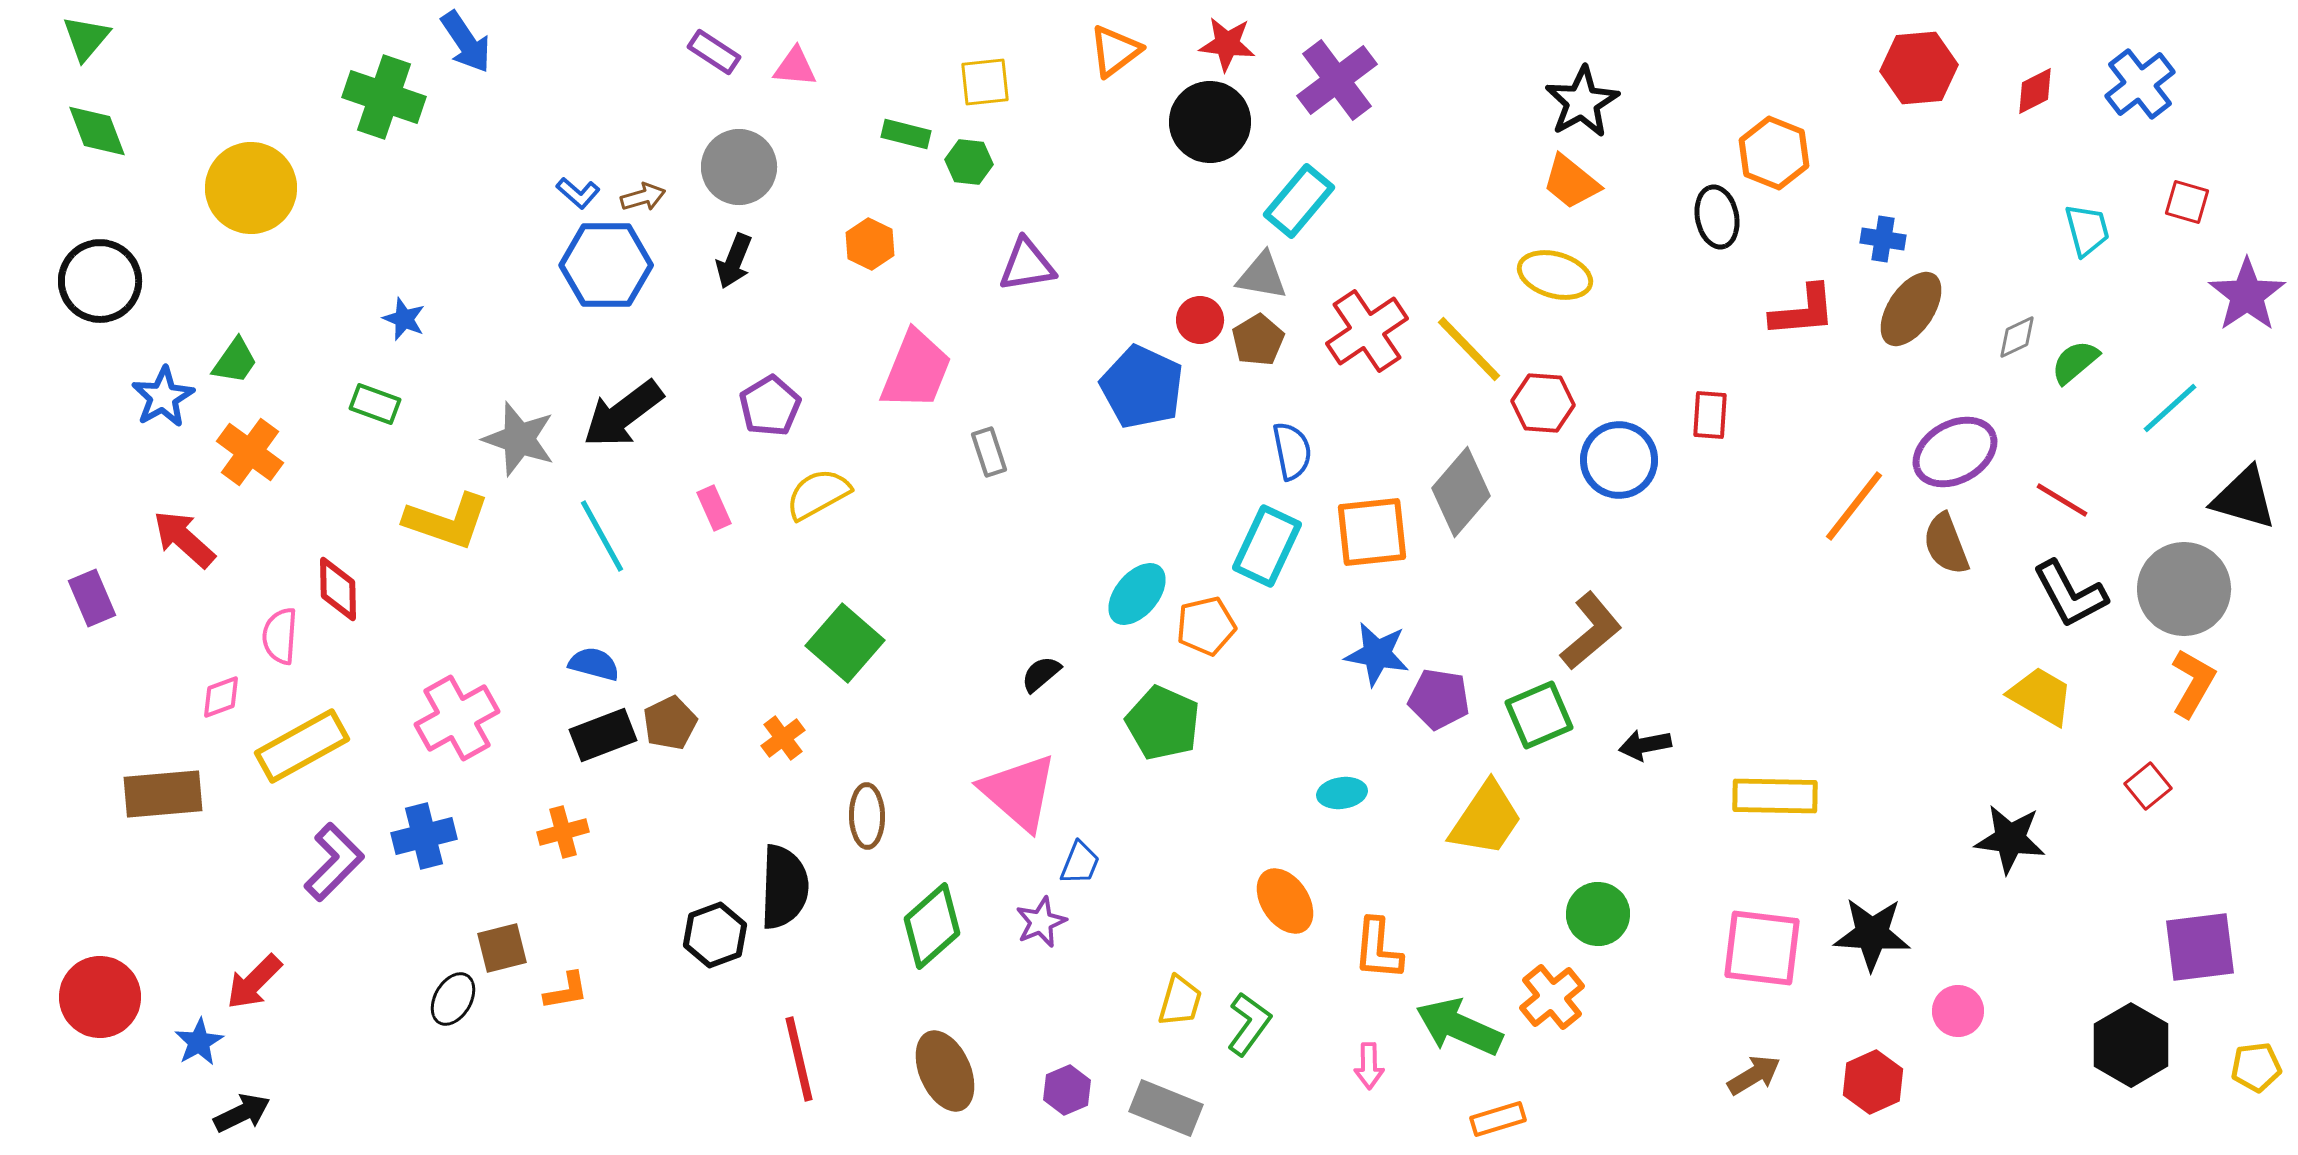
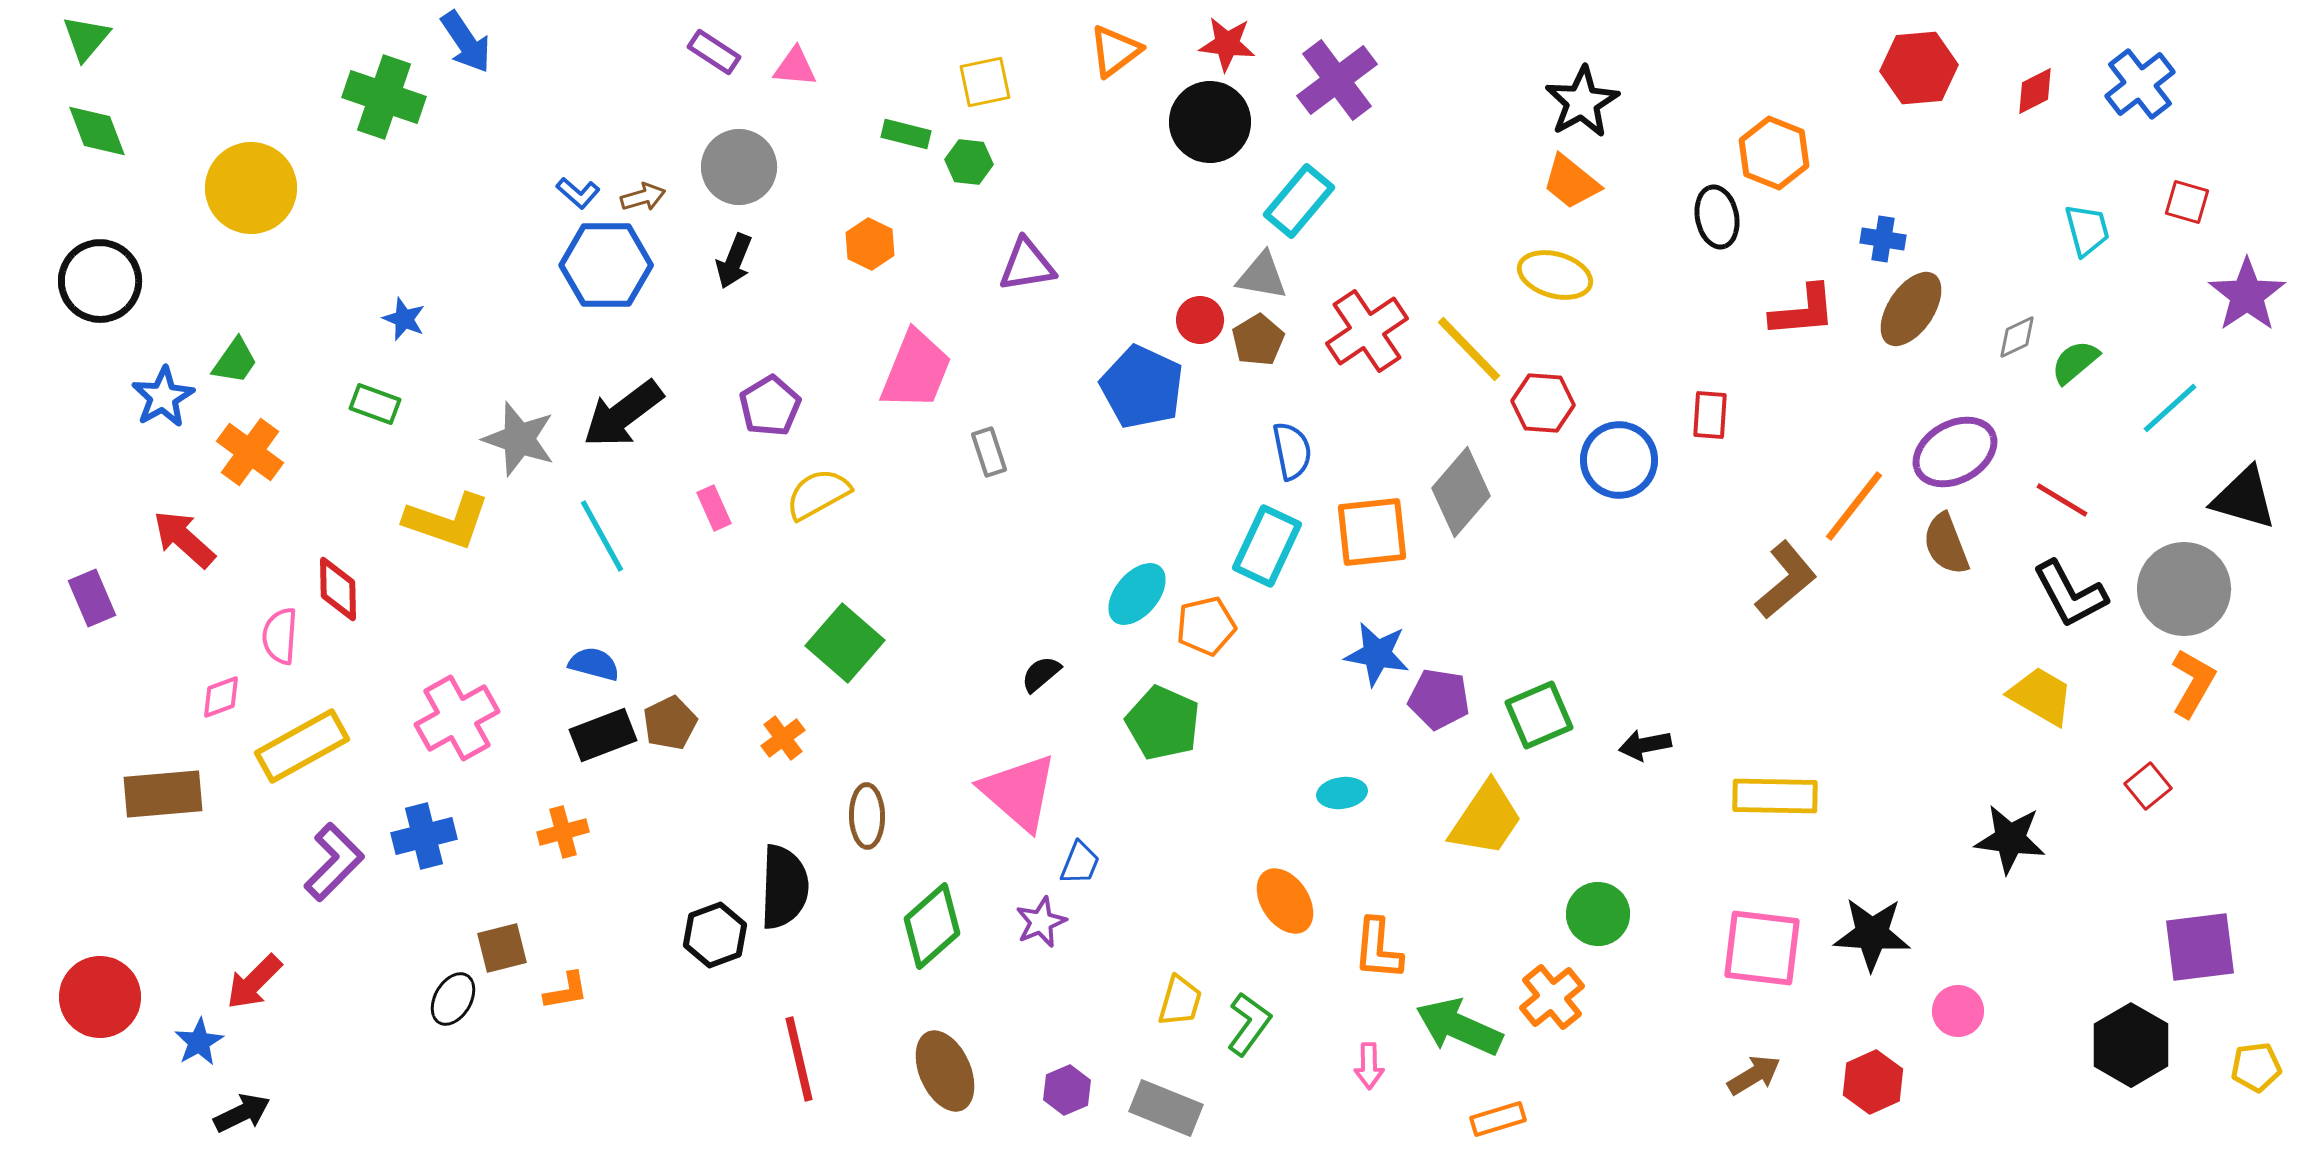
yellow square at (985, 82): rotated 6 degrees counterclockwise
brown L-shape at (1591, 631): moved 195 px right, 51 px up
